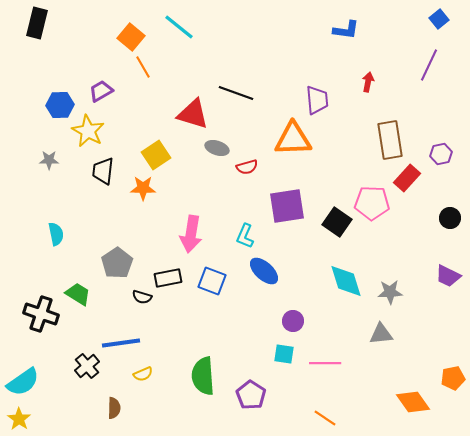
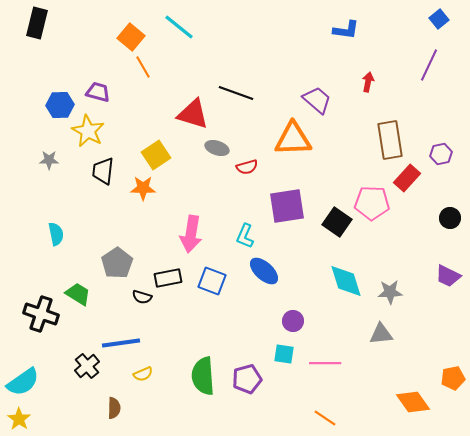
purple trapezoid at (101, 91): moved 3 px left, 1 px down; rotated 45 degrees clockwise
purple trapezoid at (317, 100): rotated 44 degrees counterclockwise
purple pentagon at (251, 395): moved 4 px left, 16 px up; rotated 24 degrees clockwise
